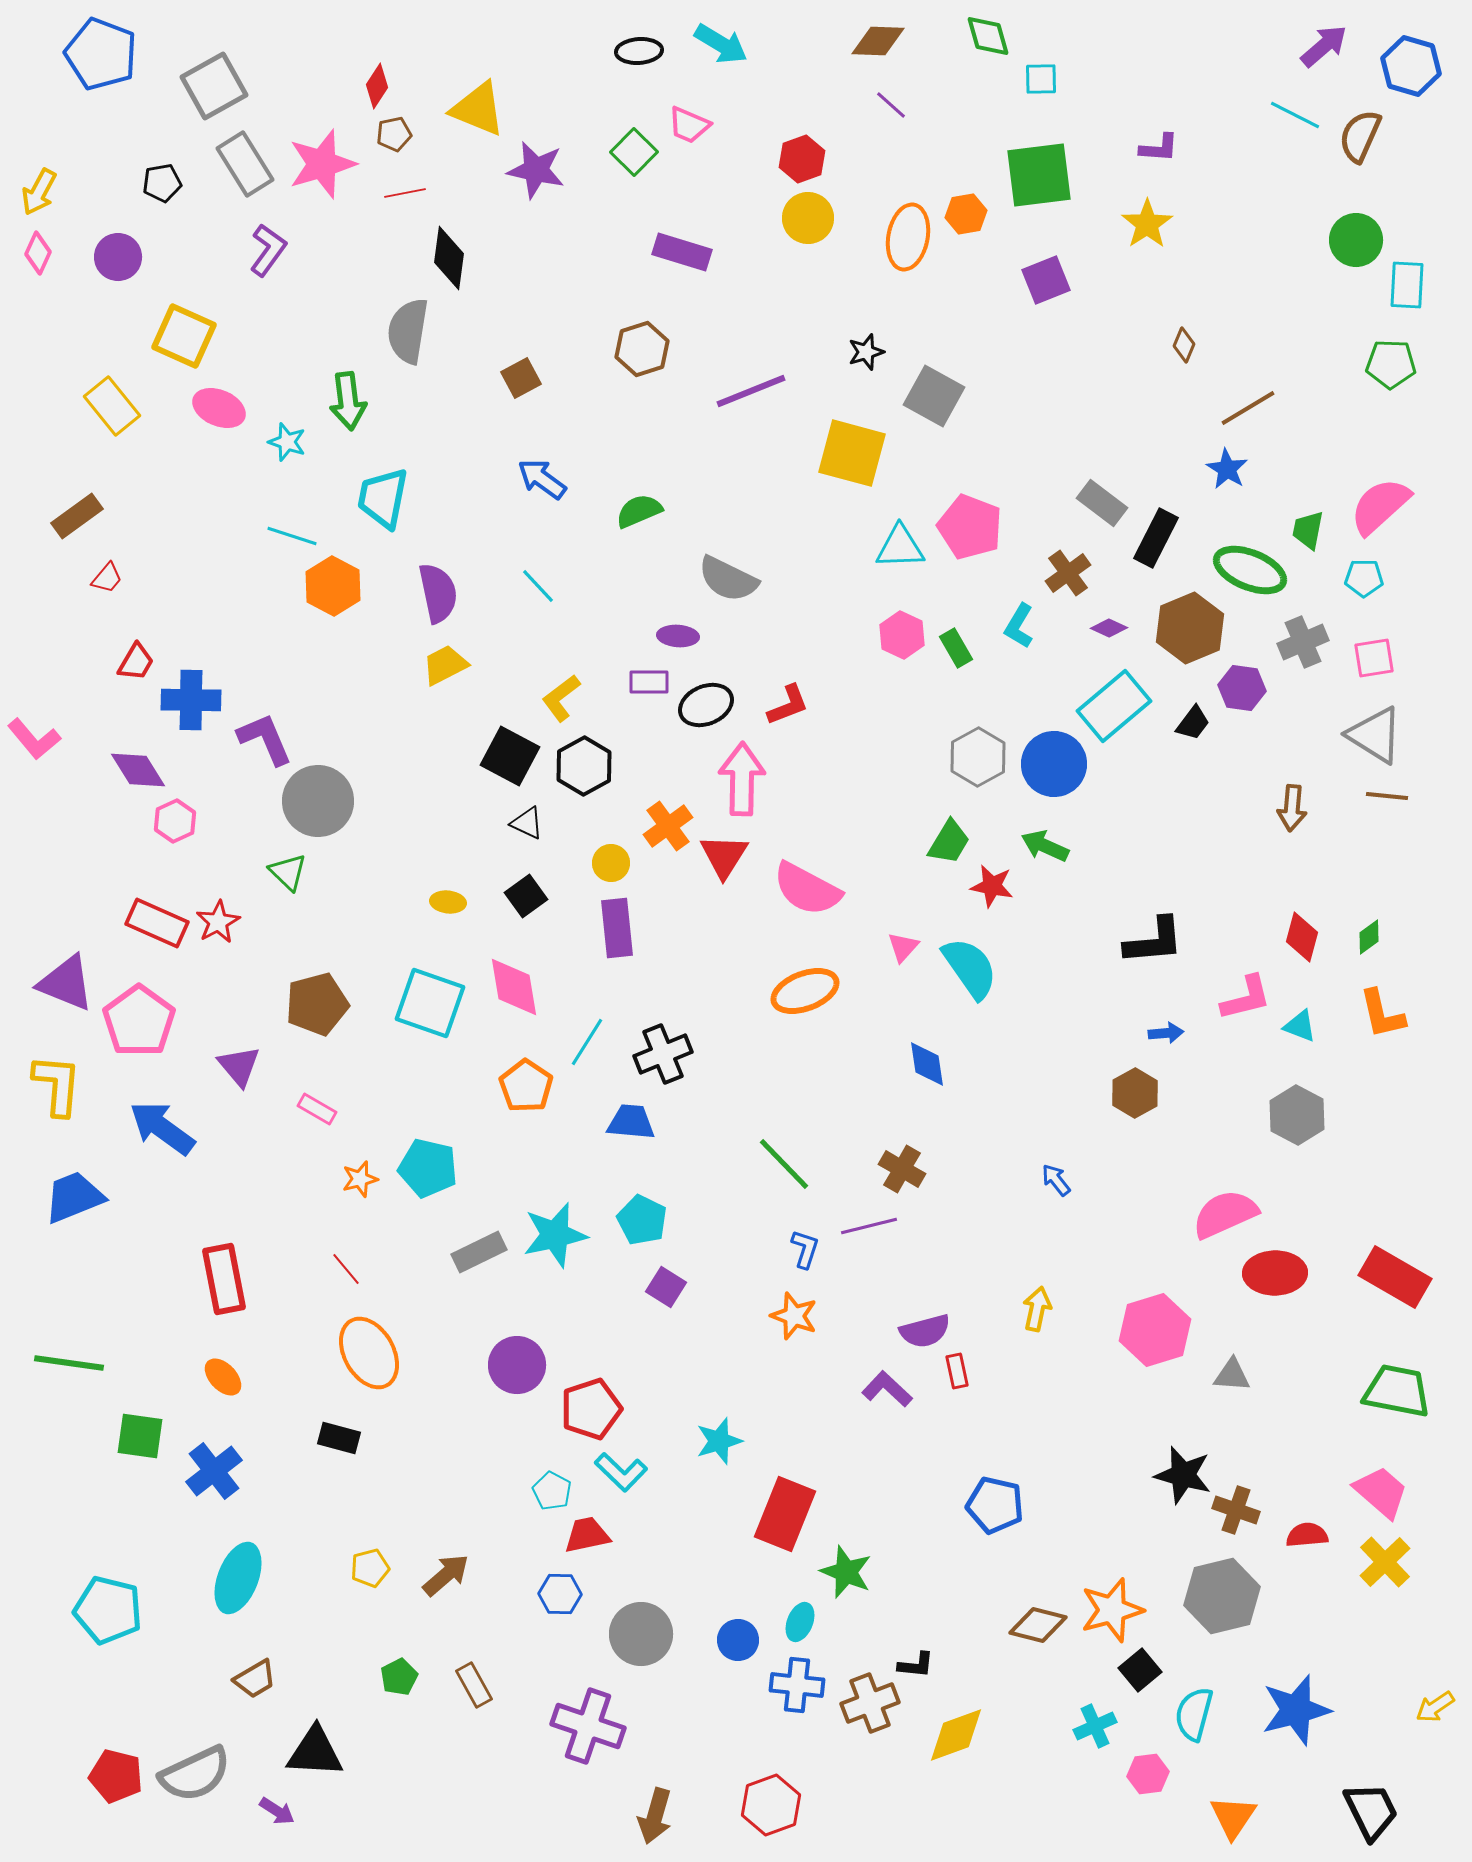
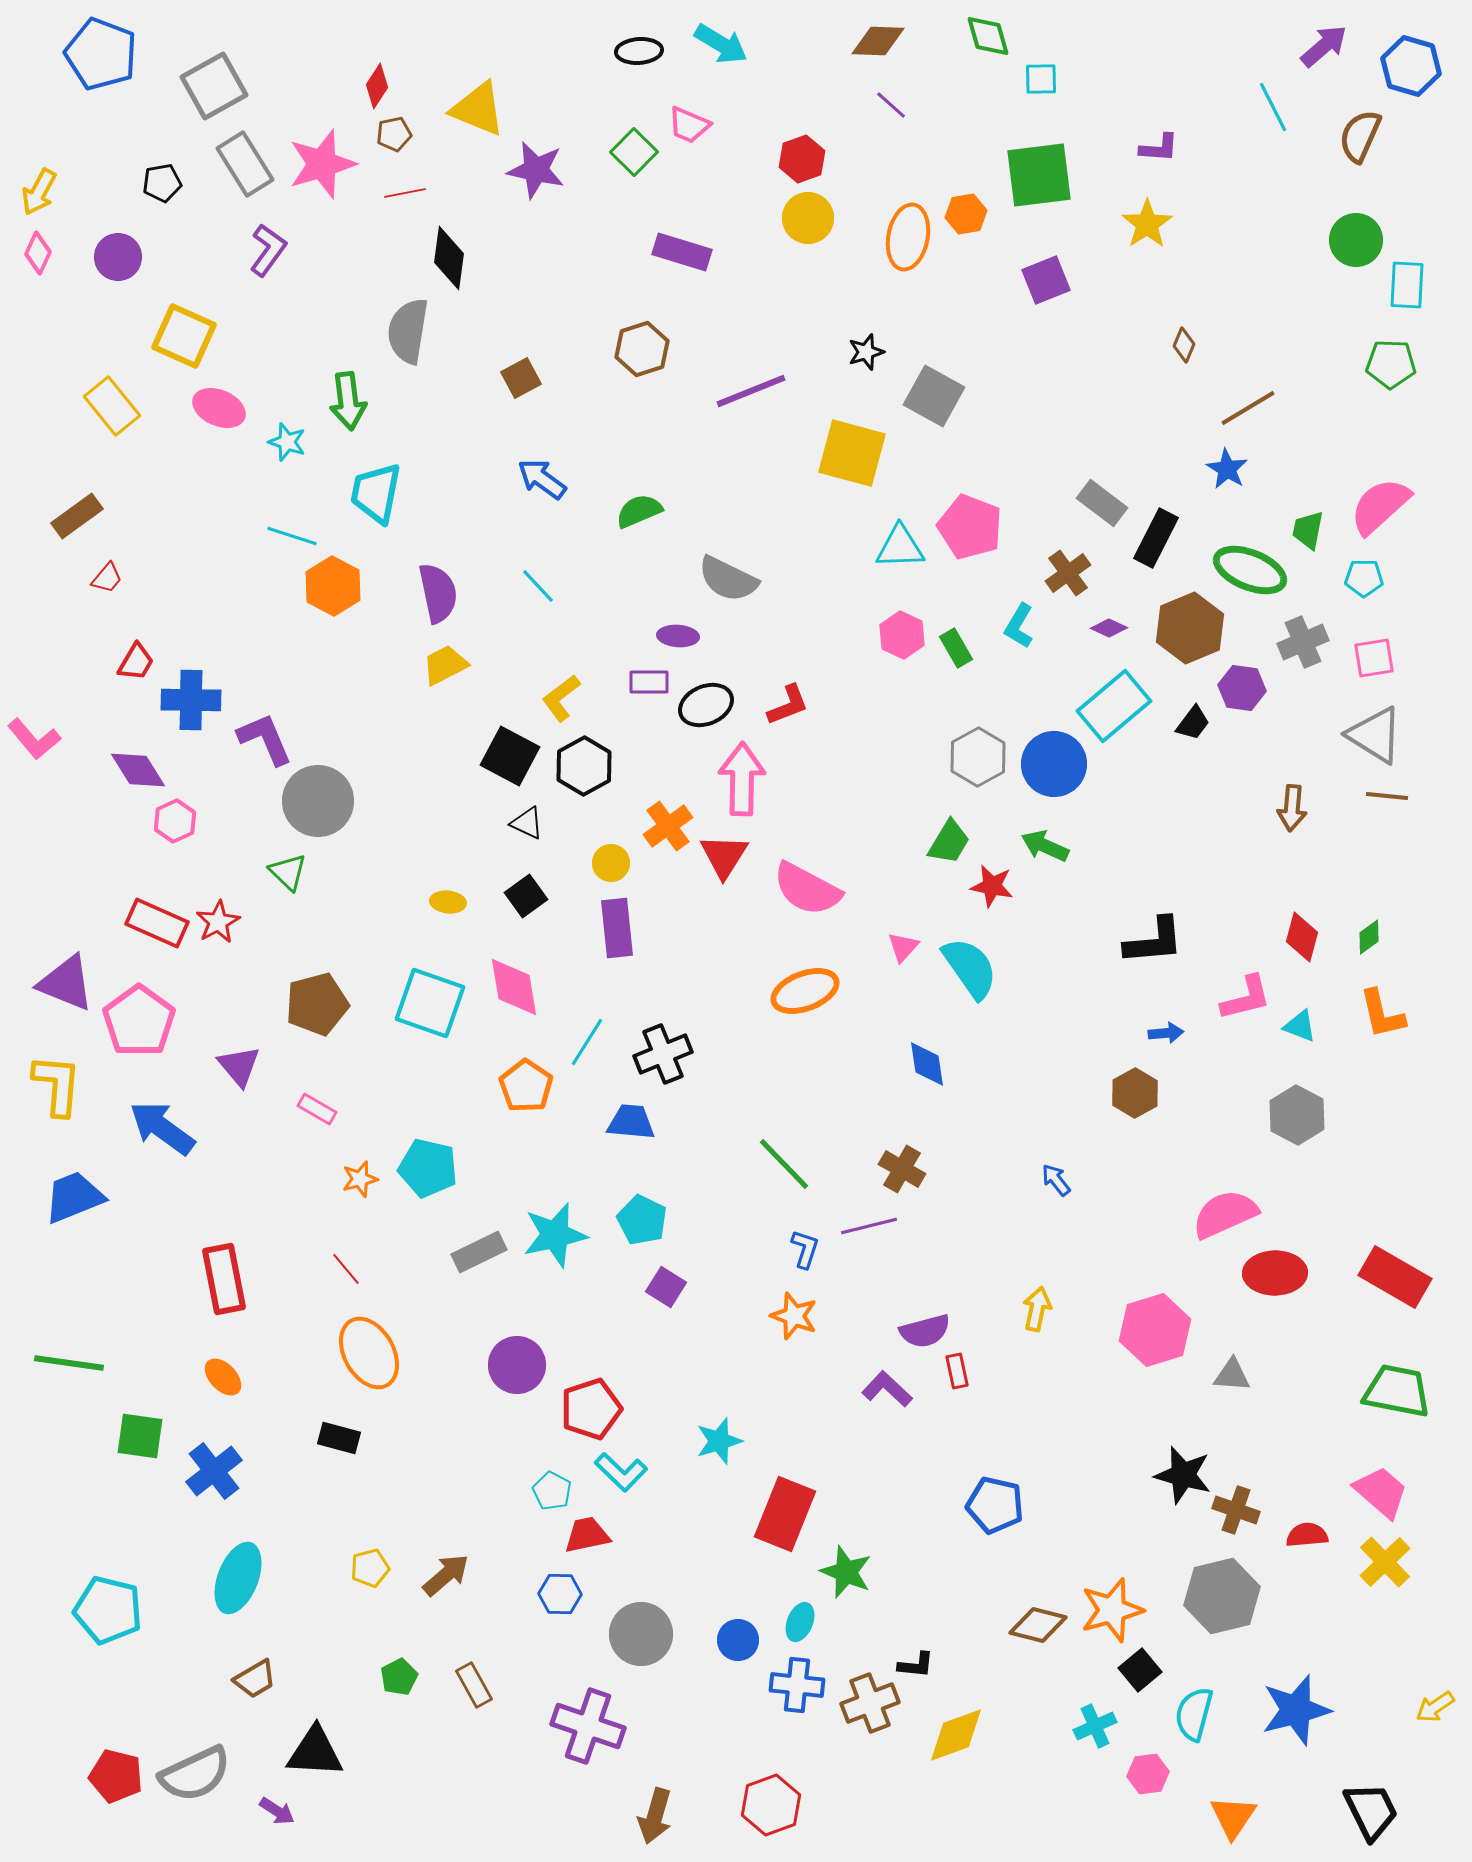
cyan line at (1295, 115): moved 22 px left, 8 px up; rotated 36 degrees clockwise
cyan trapezoid at (383, 498): moved 7 px left, 5 px up
